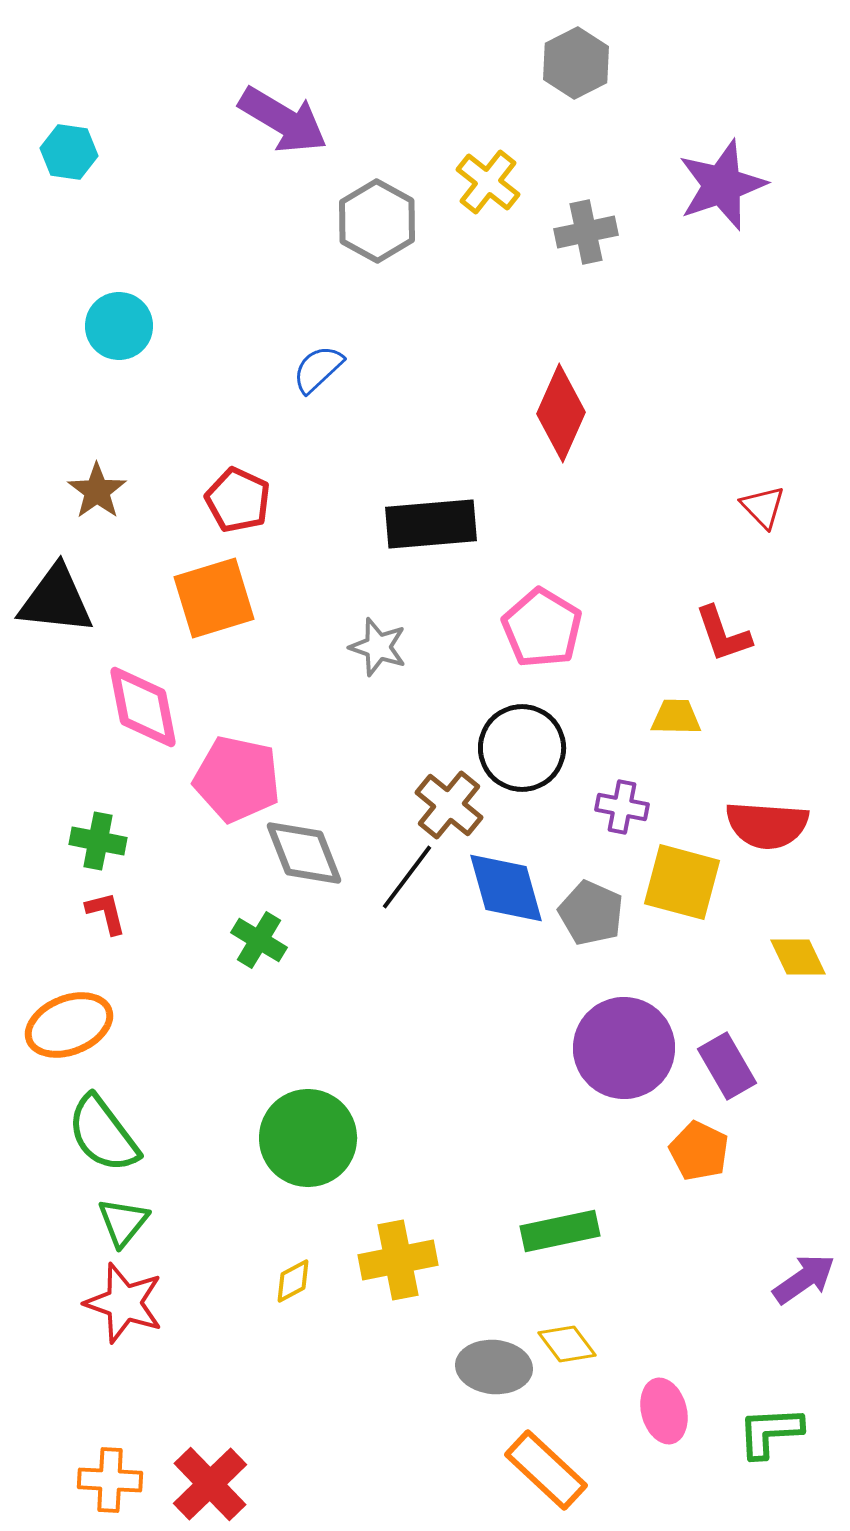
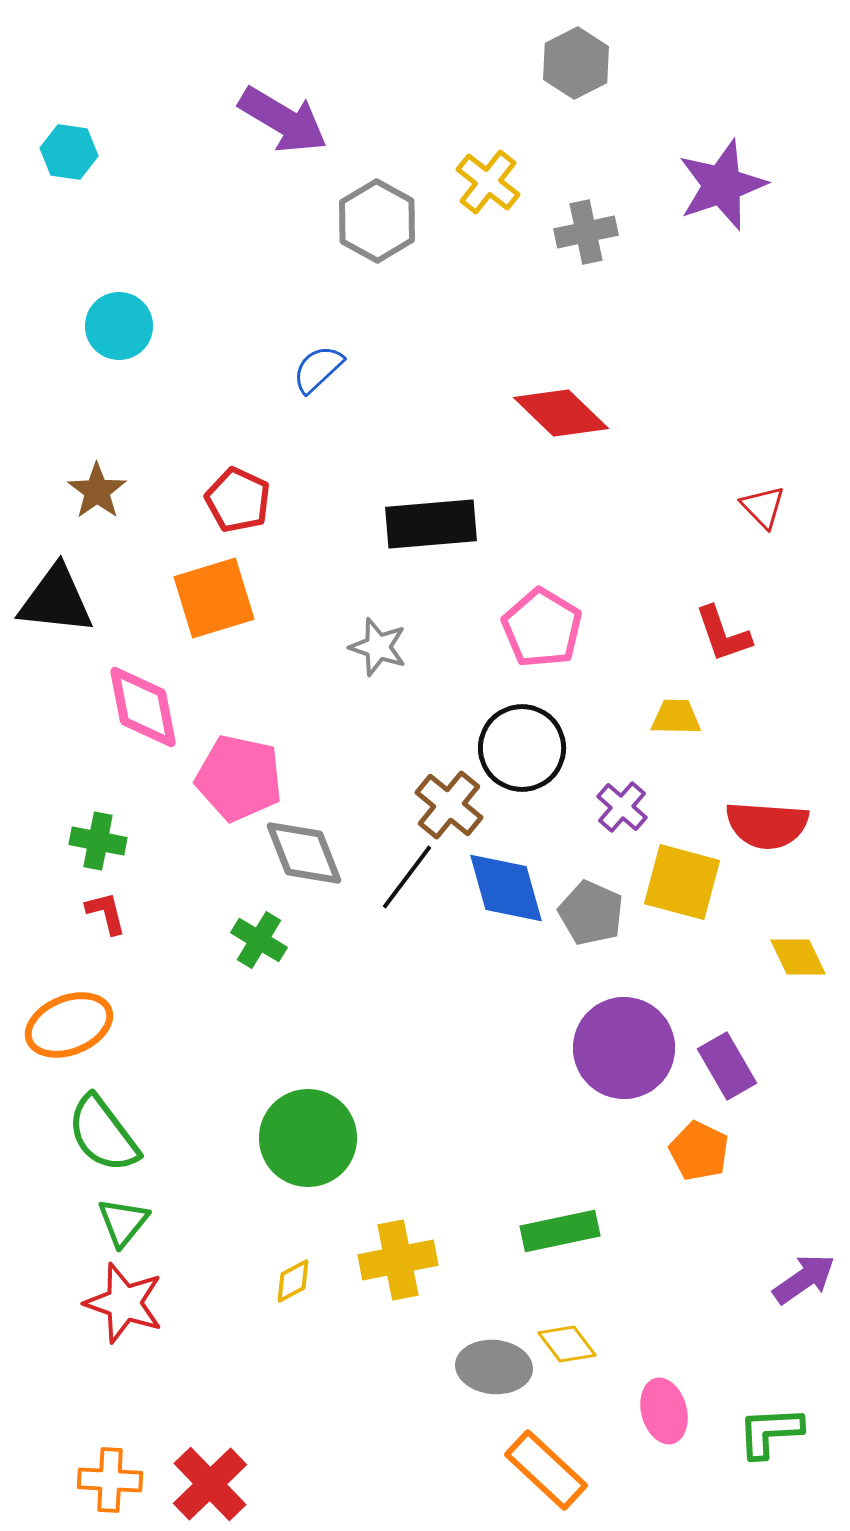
red diamond at (561, 413): rotated 70 degrees counterclockwise
pink pentagon at (237, 779): moved 2 px right, 1 px up
purple cross at (622, 807): rotated 30 degrees clockwise
